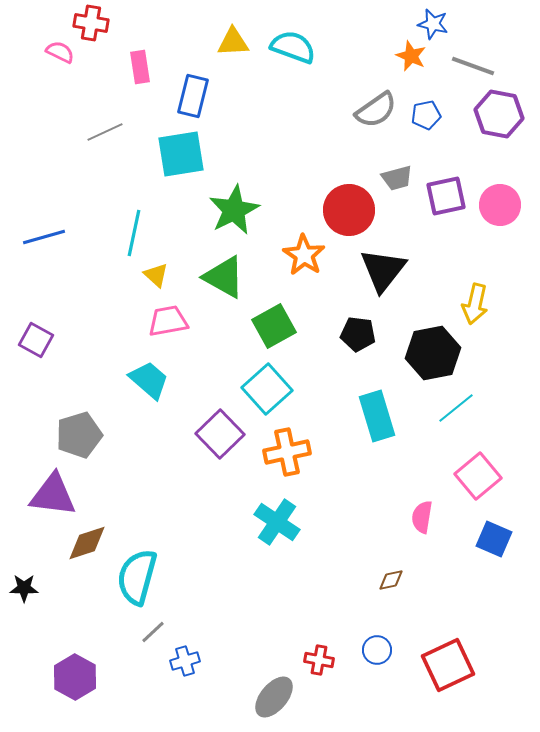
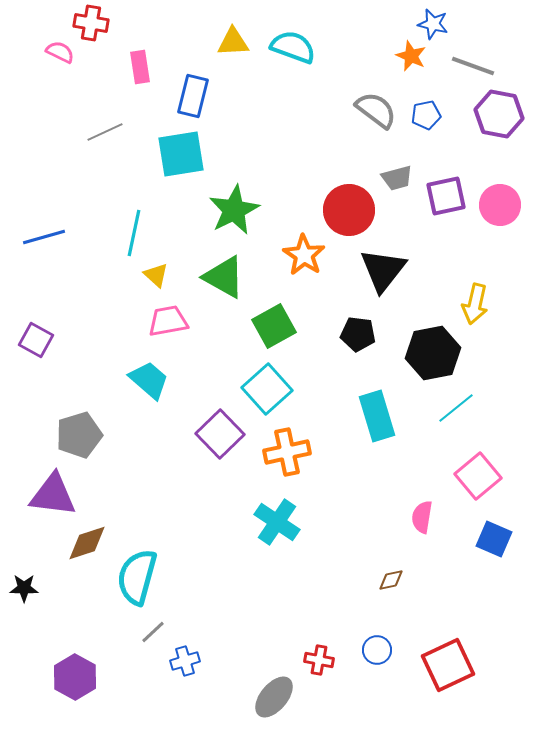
gray semicircle at (376, 110): rotated 108 degrees counterclockwise
